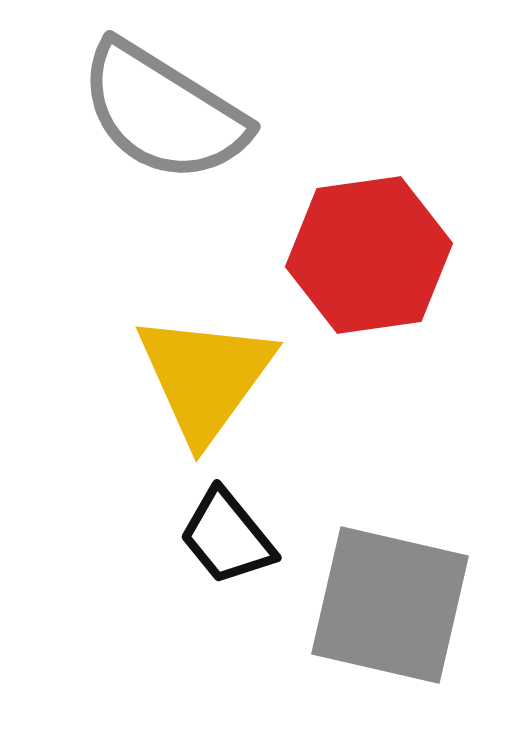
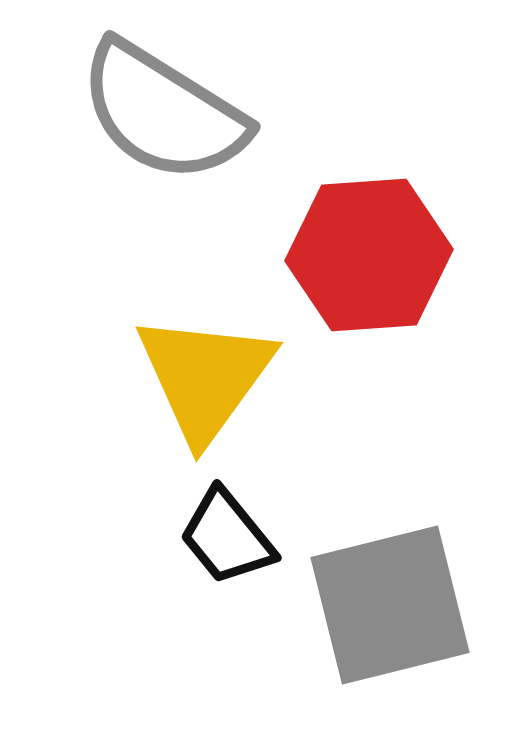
red hexagon: rotated 4 degrees clockwise
gray square: rotated 27 degrees counterclockwise
